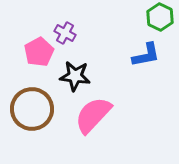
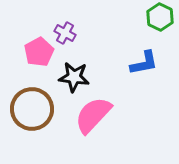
blue L-shape: moved 2 px left, 8 px down
black star: moved 1 px left, 1 px down
